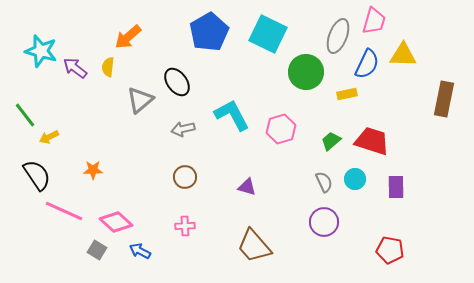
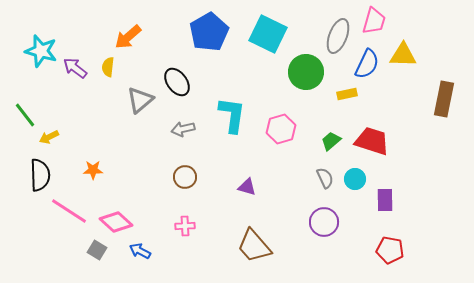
cyan L-shape: rotated 36 degrees clockwise
black semicircle: moved 3 px right; rotated 32 degrees clockwise
gray semicircle: moved 1 px right, 4 px up
purple rectangle: moved 11 px left, 13 px down
pink line: moved 5 px right; rotated 9 degrees clockwise
